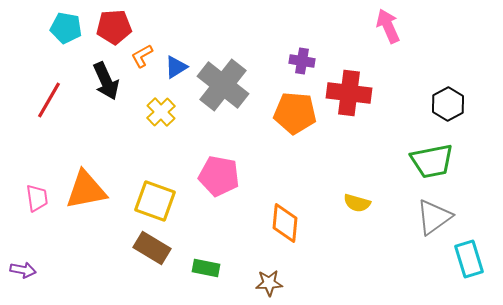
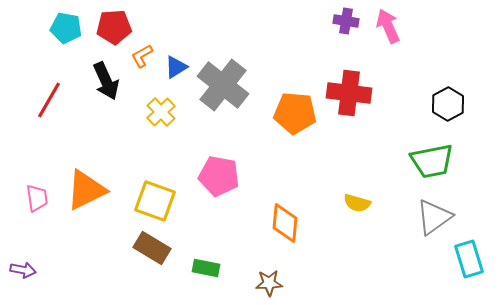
purple cross: moved 44 px right, 40 px up
orange triangle: rotated 15 degrees counterclockwise
